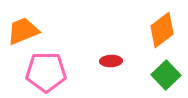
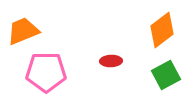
green square: rotated 16 degrees clockwise
